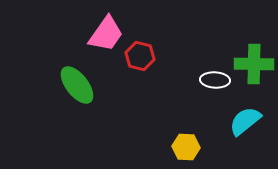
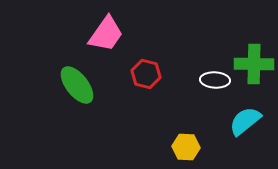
red hexagon: moved 6 px right, 18 px down
